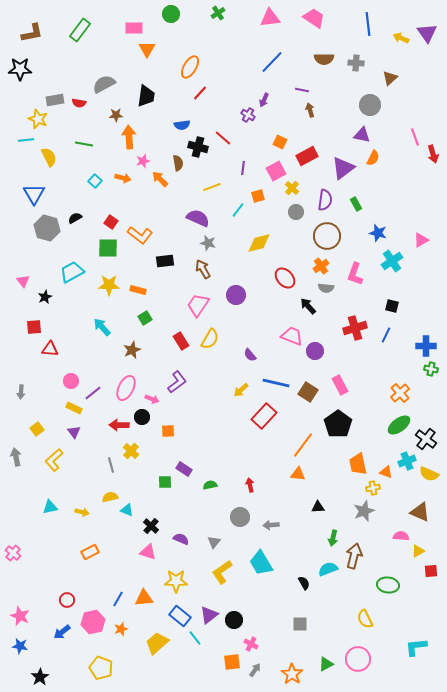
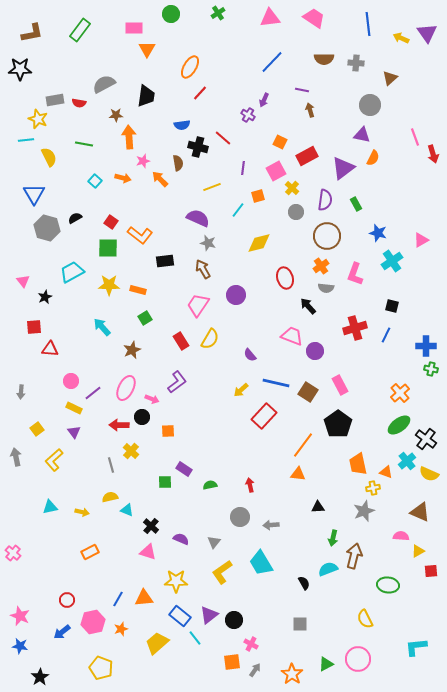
red ellipse at (285, 278): rotated 25 degrees clockwise
cyan cross at (407, 461): rotated 18 degrees counterclockwise
